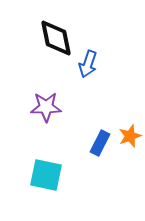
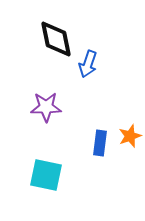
black diamond: moved 1 px down
blue rectangle: rotated 20 degrees counterclockwise
